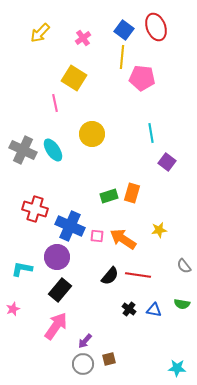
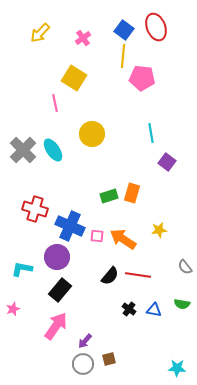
yellow line: moved 1 px right, 1 px up
gray cross: rotated 20 degrees clockwise
gray semicircle: moved 1 px right, 1 px down
